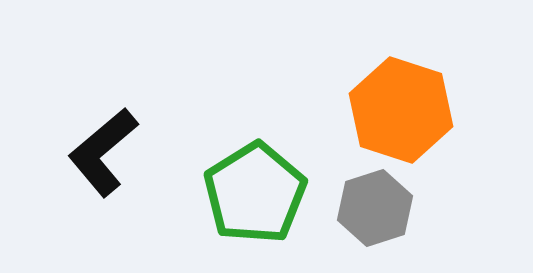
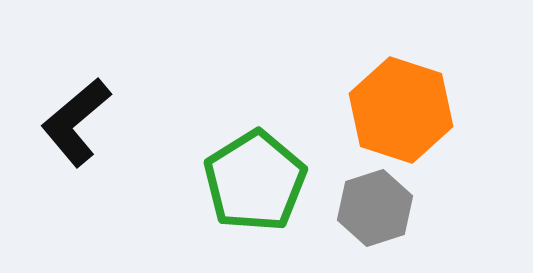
black L-shape: moved 27 px left, 30 px up
green pentagon: moved 12 px up
